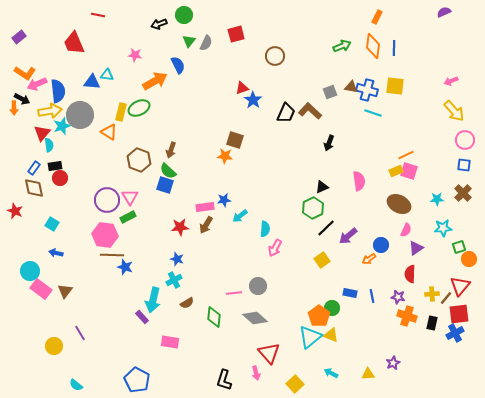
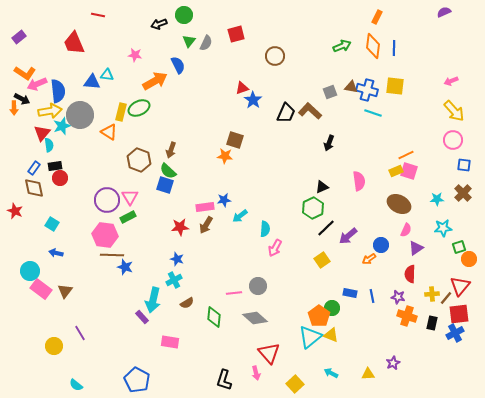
pink circle at (465, 140): moved 12 px left
